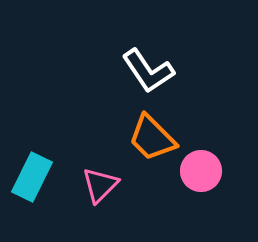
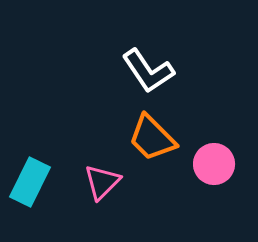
pink circle: moved 13 px right, 7 px up
cyan rectangle: moved 2 px left, 5 px down
pink triangle: moved 2 px right, 3 px up
